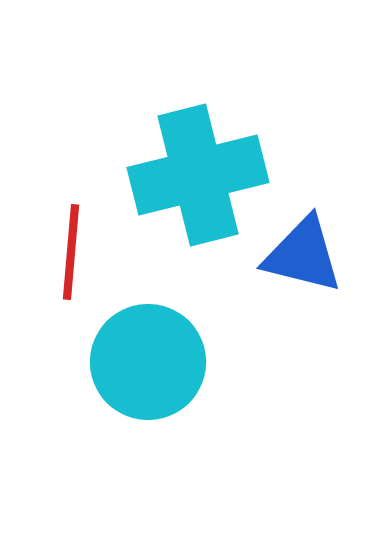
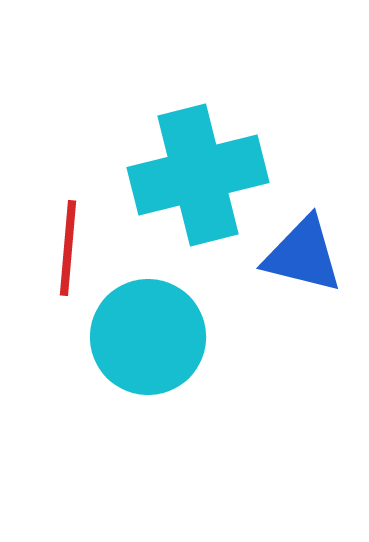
red line: moved 3 px left, 4 px up
cyan circle: moved 25 px up
